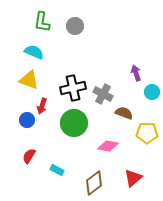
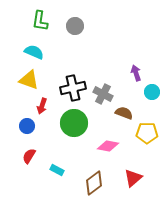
green L-shape: moved 2 px left, 1 px up
blue circle: moved 6 px down
